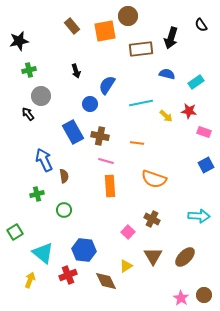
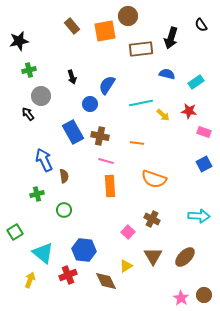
black arrow at (76, 71): moved 4 px left, 6 px down
yellow arrow at (166, 116): moved 3 px left, 1 px up
blue square at (206, 165): moved 2 px left, 1 px up
